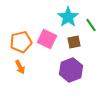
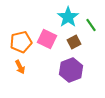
brown square: rotated 16 degrees counterclockwise
